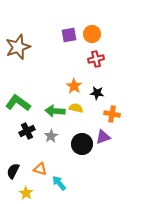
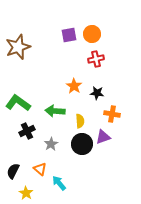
yellow semicircle: moved 4 px right, 13 px down; rotated 72 degrees clockwise
gray star: moved 8 px down
orange triangle: rotated 24 degrees clockwise
